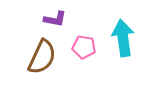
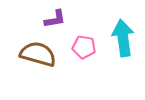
purple L-shape: rotated 20 degrees counterclockwise
brown semicircle: moved 4 px left, 3 px up; rotated 99 degrees counterclockwise
